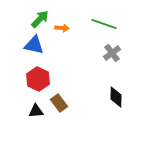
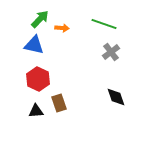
gray cross: moved 1 px left, 1 px up
black diamond: rotated 20 degrees counterclockwise
brown rectangle: rotated 18 degrees clockwise
